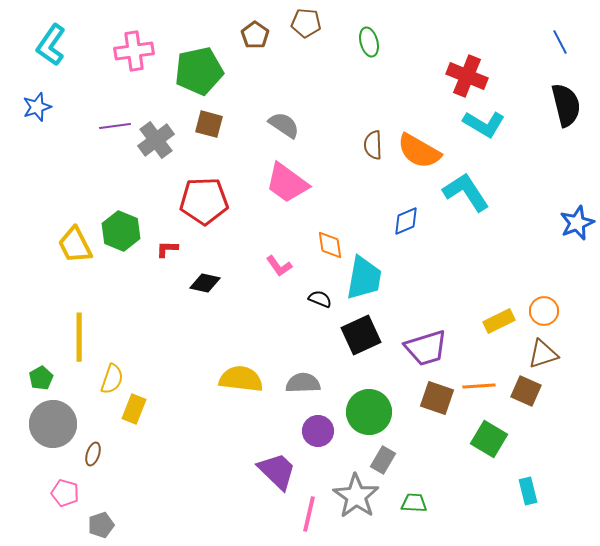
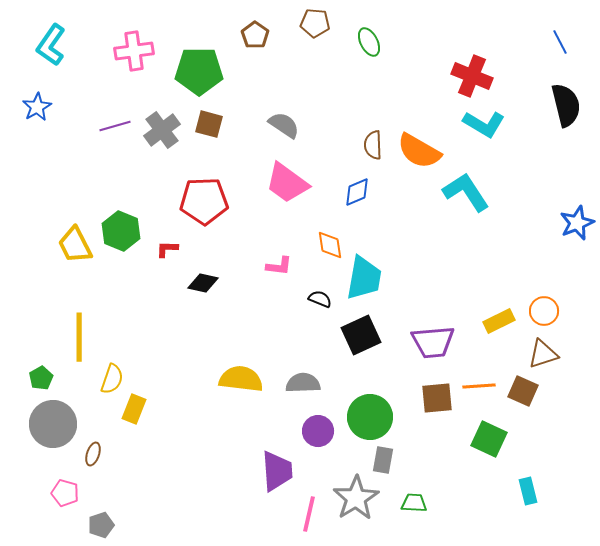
brown pentagon at (306, 23): moved 9 px right
green ellipse at (369, 42): rotated 12 degrees counterclockwise
green pentagon at (199, 71): rotated 12 degrees clockwise
red cross at (467, 76): moved 5 px right
blue star at (37, 107): rotated 12 degrees counterclockwise
purple line at (115, 126): rotated 8 degrees counterclockwise
gray cross at (156, 140): moved 6 px right, 10 px up
blue diamond at (406, 221): moved 49 px left, 29 px up
pink L-shape at (279, 266): rotated 48 degrees counterclockwise
black diamond at (205, 283): moved 2 px left
purple trapezoid at (426, 348): moved 7 px right, 6 px up; rotated 12 degrees clockwise
brown square at (526, 391): moved 3 px left
brown square at (437, 398): rotated 24 degrees counterclockwise
green circle at (369, 412): moved 1 px right, 5 px down
green square at (489, 439): rotated 6 degrees counterclockwise
gray rectangle at (383, 460): rotated 20 degrees counterclockwise
purple trapezoid at (277, 471): rotated 42 degrees clockwise
gray star at (356, 496): moved 2 px down; rotated 6 degrees clockwise
